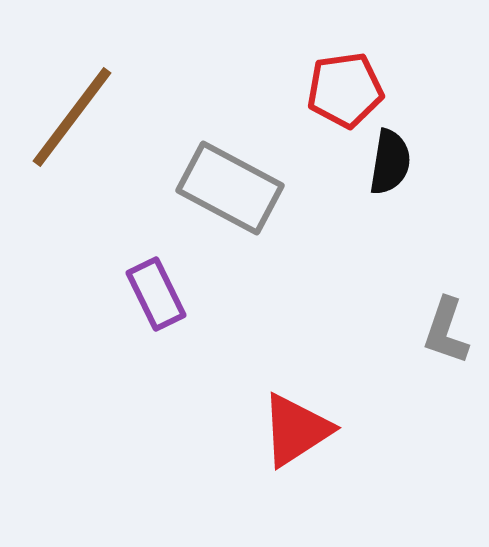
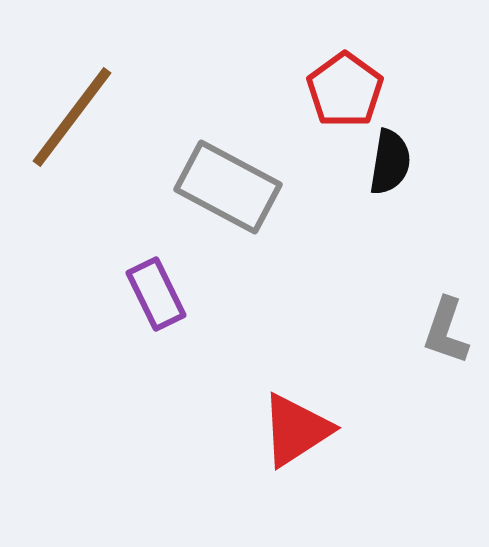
red pentagon: rotated 28 degrees counterclockwise
gray rectangle: moved 2 px left, 1 px up
